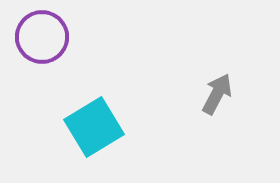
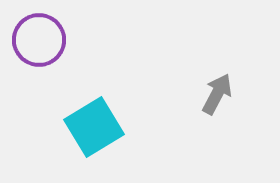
purple circle: moved 3 px left, 3 px down
